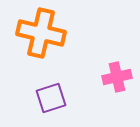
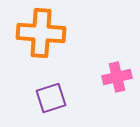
orange cross: rotated 9 degrees counterclockwise
